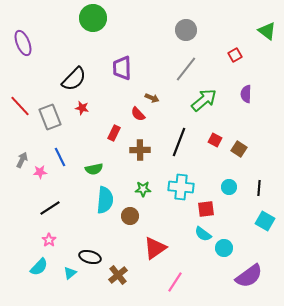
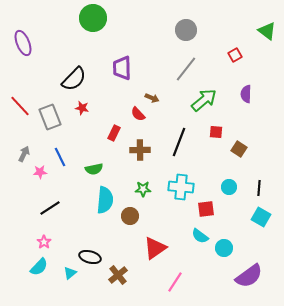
red square at (215, 140): moved 1 px right, 8 px up; rotated 24 degrees counterclockwise
gray arrow at (22, 160): moved 2 px right, 6 px up
cyan square at (265, 221): moved 4 px left, 4 px up
cyan semicircle at (203, 234): moved 3 px left, 2 px down
pink star at (49, 240): moved 5 px left, 2 px down
